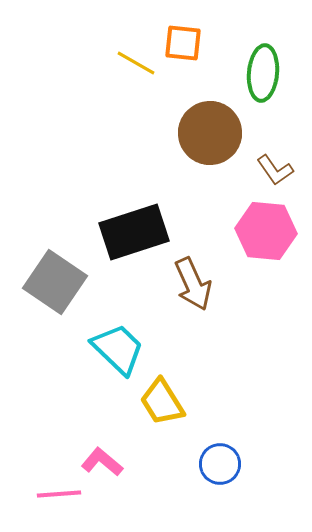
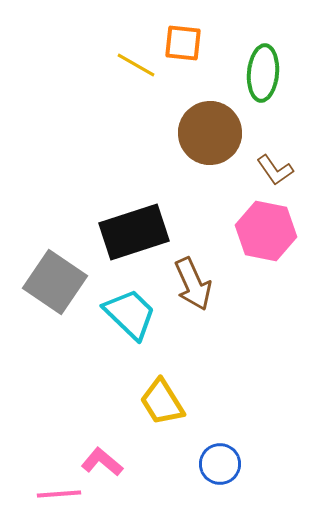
yellow line: moved 2 px down
pink hexagon: rotated 6 degrees clockwise
cyan trapezoid: moved 12 px right, 35 px up
